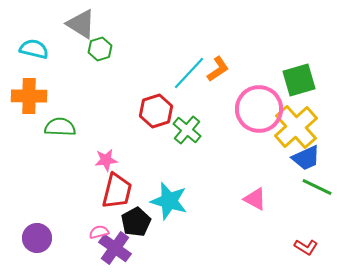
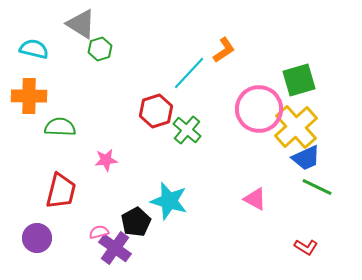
orange L-shape: moved 6 px right, 19 px up
red trapezoid: moved 56 px left
